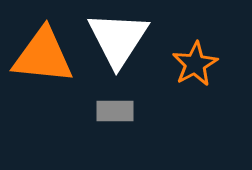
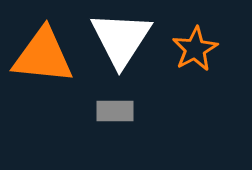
white triangle: moved 3 px right
orange star: moved 15 px up
